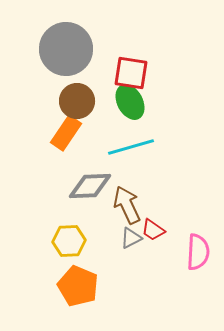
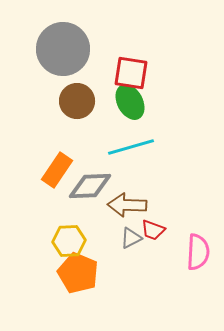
gray circle: moved 3 px left
orange rectangle: moved 9 px left, 37 px down
brown arrow: rotated 63 degrees counterclockwise
red trapezoid: rotated 15 degrees counterclockwise
orange pentagon: moved 13 px up
